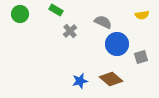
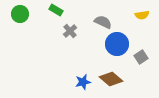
gray square: rotated 16 degrees counterclockwise
blue star: moved 3 px right, 1 px down
